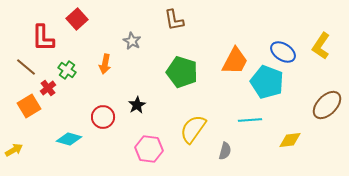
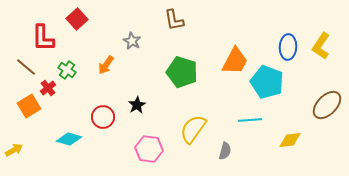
blue ellipse: moved 5 px right, 5 px up; rotated 60 degrees clockwise
orange arrow: moved 1 px right, 1 px down; rotated 24 degrees clockwise
